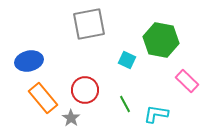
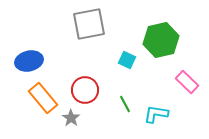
green hexagon: rotated 24 degrees counterclockwise
pink rectangle: moved 1 px down
